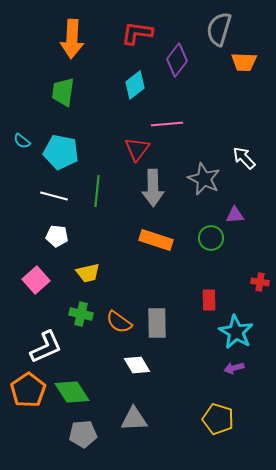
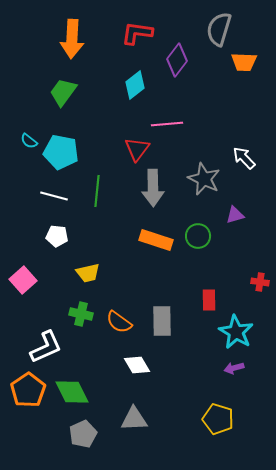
green trapezoid: rotated 28 degrees clockwise
cyan semicircle: moved 7 px right
purple triangle: rotated 12 degrees counterclockwise
green circle: moved 13 px left, 2 px up
pink square: moved 13 px left
gray rectangle: moved 5 px right, 2 px up
green diamond: rotated 6 degrees clockwise
gray pentagon: rotated 20 degrees counterclockwise
